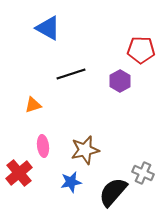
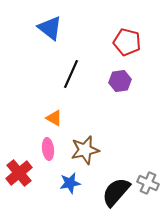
blue triangle: moved 2 px right; rotated 8 degrees clockwise
red pentagon: moved 14 px left, 8 px up; rotated 12 degrees clockwise
black line: rotated 48 degrees counterclockwise
purple hexagon: rotated 20 degrees clockwise
orange triangle: moved 21 px right, 13 px down; rotated 48 degrees clockwise
pink ellipse: moved 5 px right, 3 px down
gray cross: moved 5 px right, 10 px down
blue star: moved 1 px left, 1 px down
black semicircle: moved 3 px right
